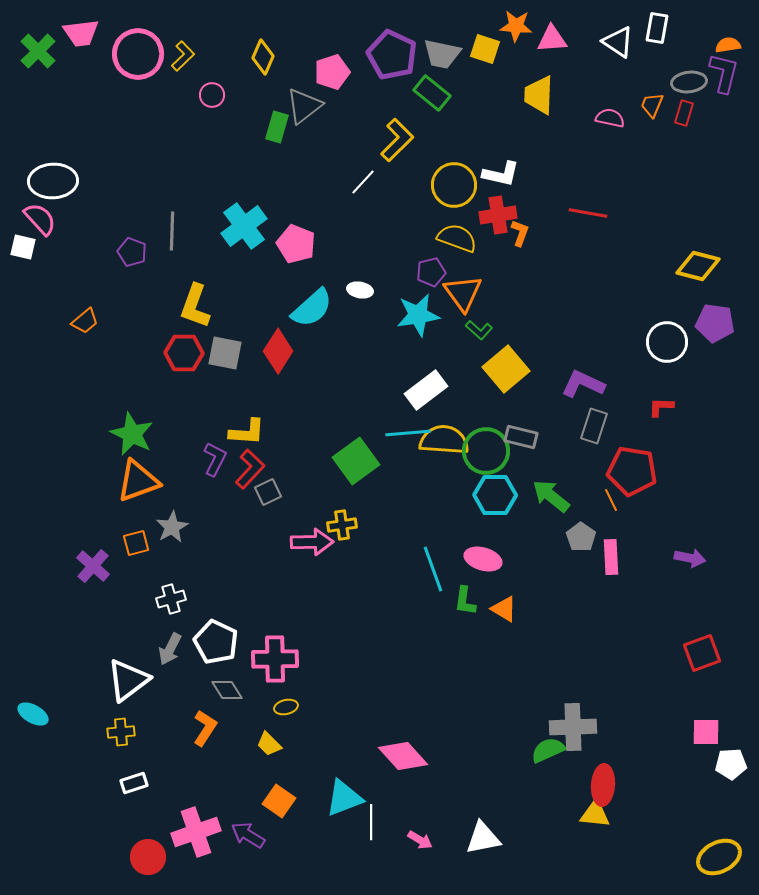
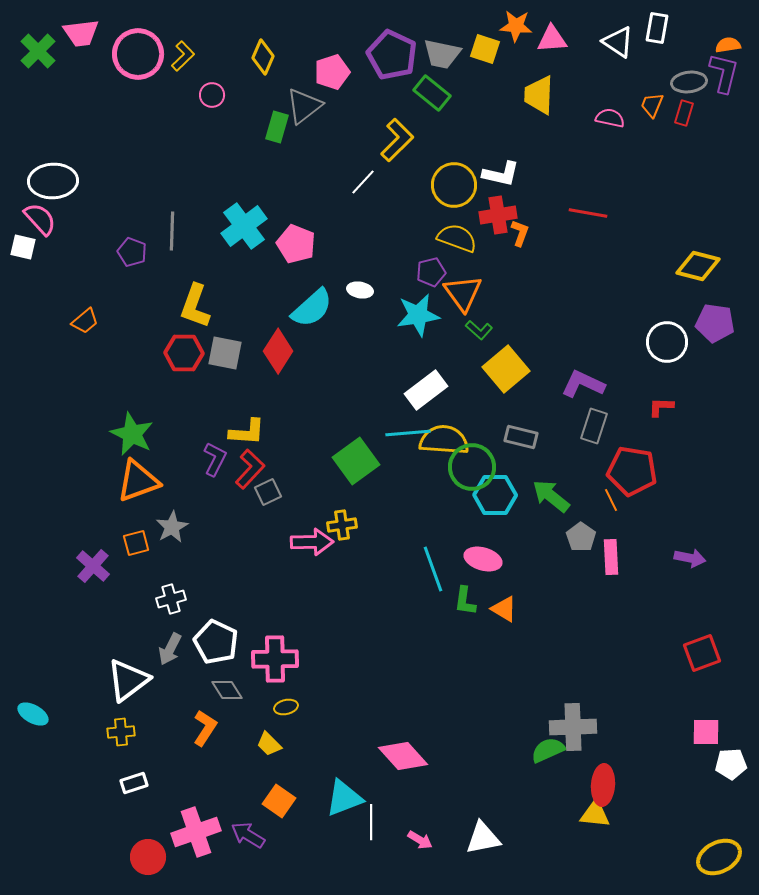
green circle at (486, 451): moved 14 px left, 16 px down
